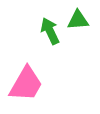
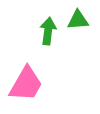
green arrow: moved 2 px left; rotated 32 degrees clockwise
